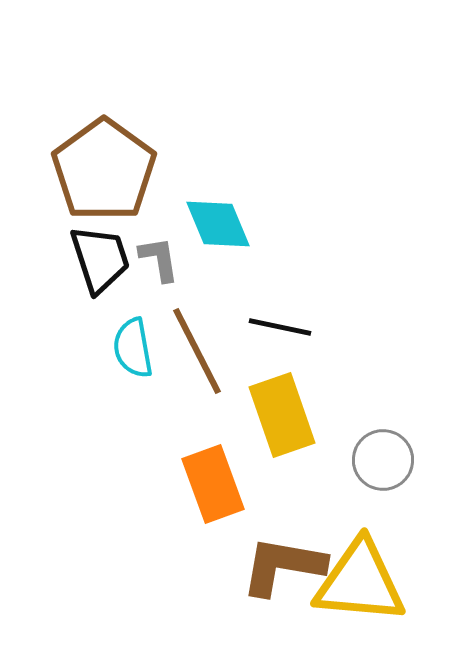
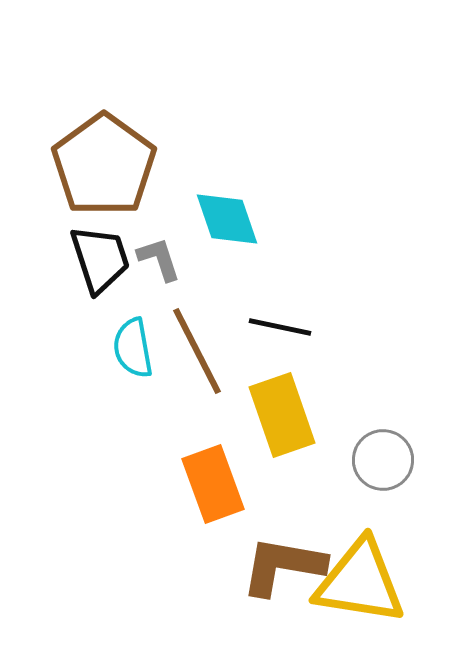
brown pentagon: moved 5 px up
cyan diamond: moved 9 px right, 5 px up; rotated 4 degrees clockwise
gray L-shape: rotated 9 degrees counterclockwise
yellow triangle: rotated 4 degrees clockwise
